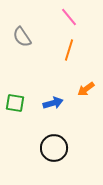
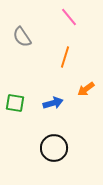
orange line: moved 4 px left, 7 px down
